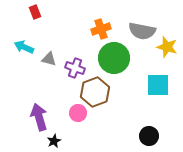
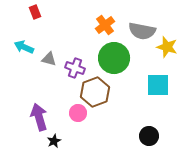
orange cross: moved 4 px right, 4 px up; rotated 18 degrees counterclockwise
